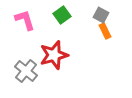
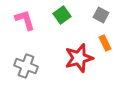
orange rectangle: moved 12 px down
red star: moved 25 px right, 3 px down
gray cross: moved 5 px up; rotated 20 degrees counterclockwise
